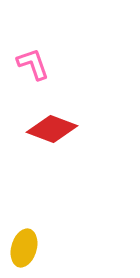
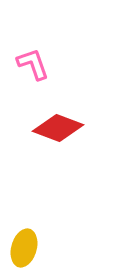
red diamond: moved 6 px right, 1 px up
